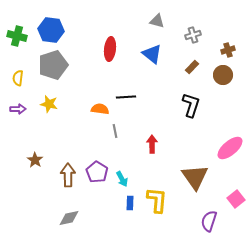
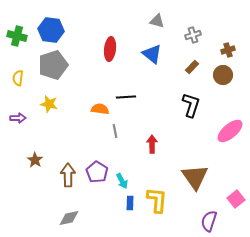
purple arrow: moved 9 px down
pink ellipse: moved 17 px up
cyan arrow: moved 2 px down
